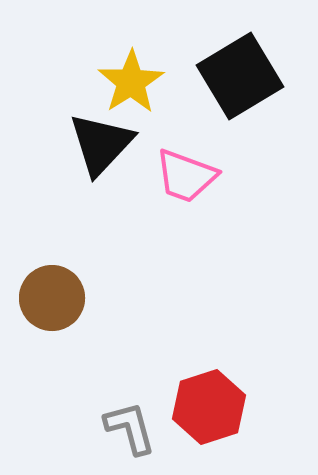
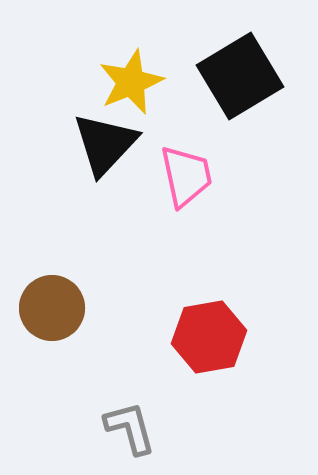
yellow star: rotated 10 degrees clockwise
black triangle: moved 4 px right
pink trapezoid: rotated 122 degrees counterclockwise
brown circle: moved 10 px down
red hexagon: moved 70 px up; rotated 8 degrees clockwise
